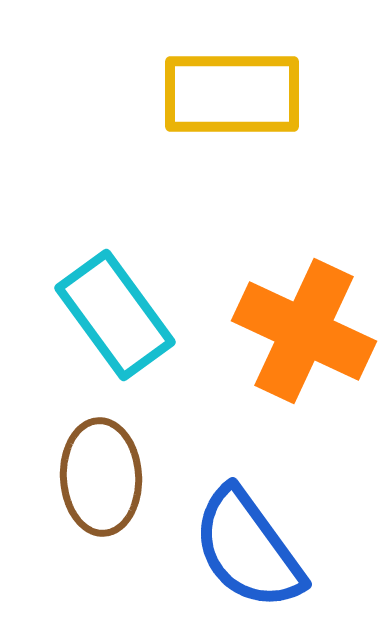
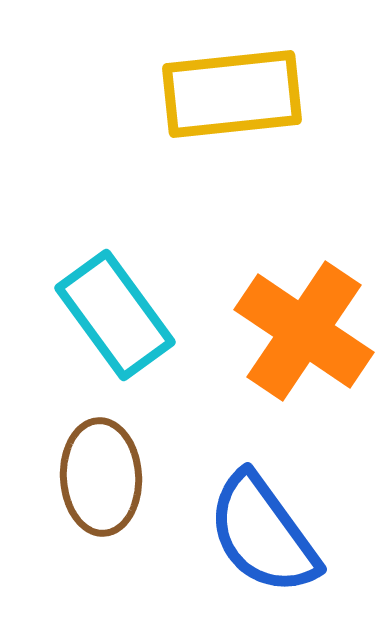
yellow rectangle: rotated 6 degrees counterclockwise
orange cross: rotated 9 degrees clockwise
blue semicircle: moved 15 px right, 15 px up
